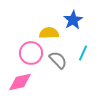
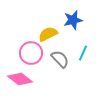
blue star: rotated 18 degrees clockwise
yellow semicircle: moved 1 px left, 1 px down; rotated 24 degrees counterclockwise
gray semicircle: moved 2 px right, 1 px up
pink diamond: moved 3 px up; rotated 50 degrees clockwise
